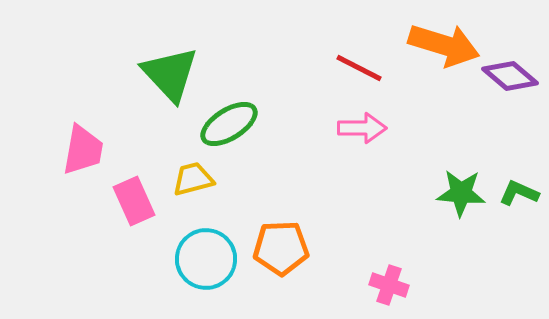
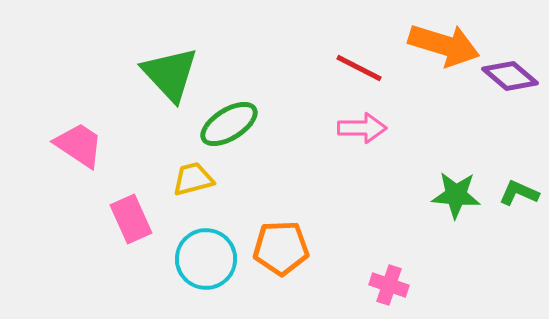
pink trapezoid: moved 4 px left, 5 px up; rotated 66 degrees counterclockwise
green star: moved 5 px left, 2 px down
pink rectangle: moved 3 px left, 18 px down
